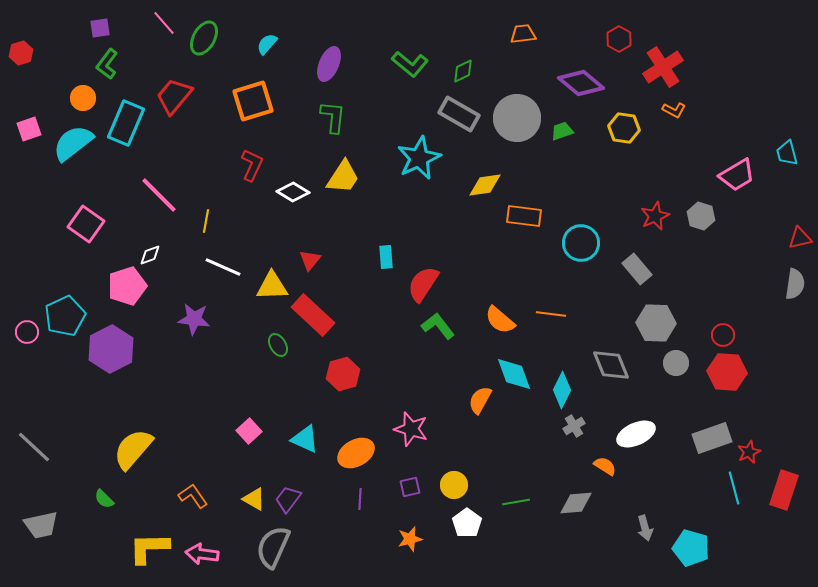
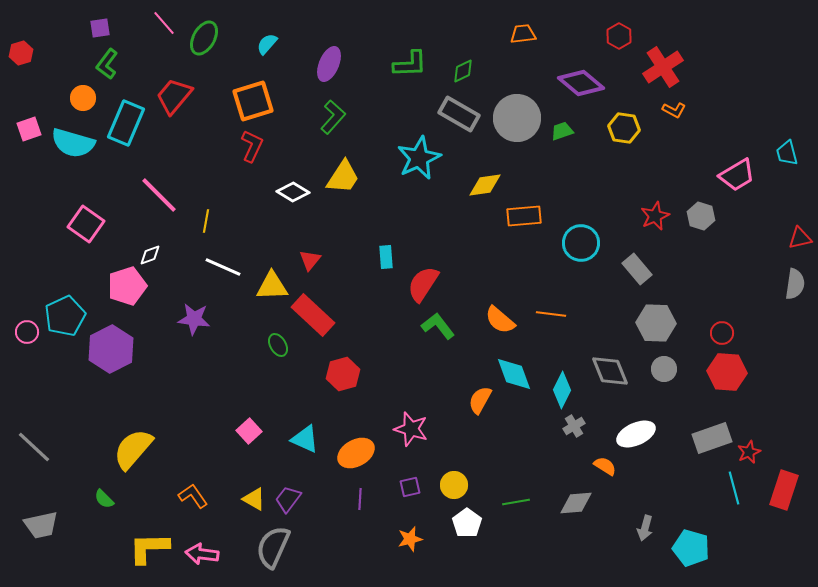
red hexagon at (619, 39): moved 3 px up
green L-shape at (410, 64): rotated 42 degrees counterclockwise
green L-shape at (333, 117): rotated 36 degrees clockwise
cyan semicircle at (73, 143): rotated 126 degrees counterclockwise
red L-shape at (252, 165): moved 19 px up
orange rectangle at (524, 216): rotated 12 degrees counterclockwise
red circle at (723, 335): moved 1 px left, 2 px up
gray circle at (676, 363): moved 12 px left, 6 px down
gray diamond at (611, 365): moved 1 px left, 6 px down
gray arrow at (645, 528): rotated 30 degrees clockwise
